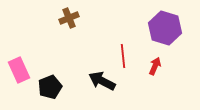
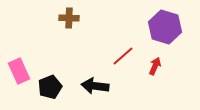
brown cross: rotated 24 degrees clockwise
purple hexagon: moved 1 px up
red line: rotated 55 degrees clockwise
pink rectangle: moved 1 px down
black arrow: moved 7 px left, 5 px down; rotated 20 degrees counterclockwise
